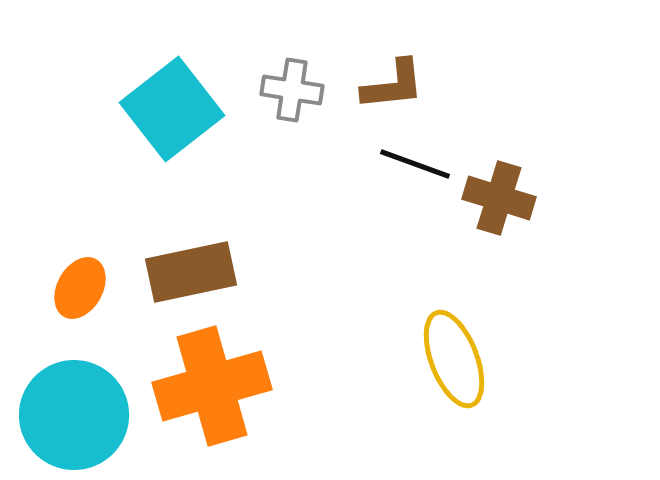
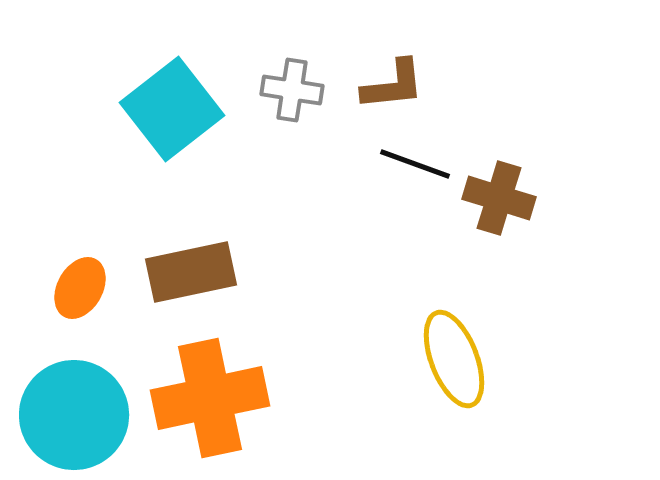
orange cross: moved 2 px left, 12 px down; rotated 4 degrees clockwise
